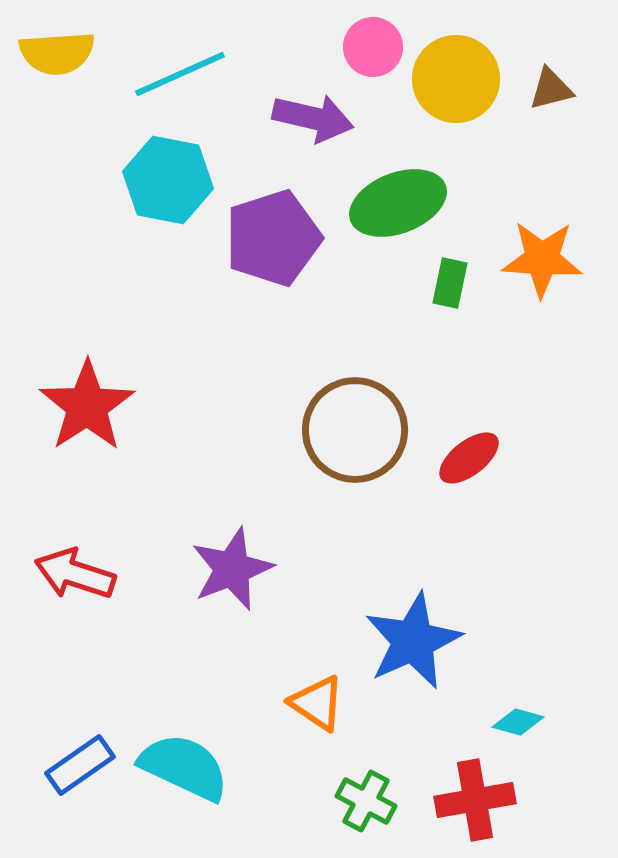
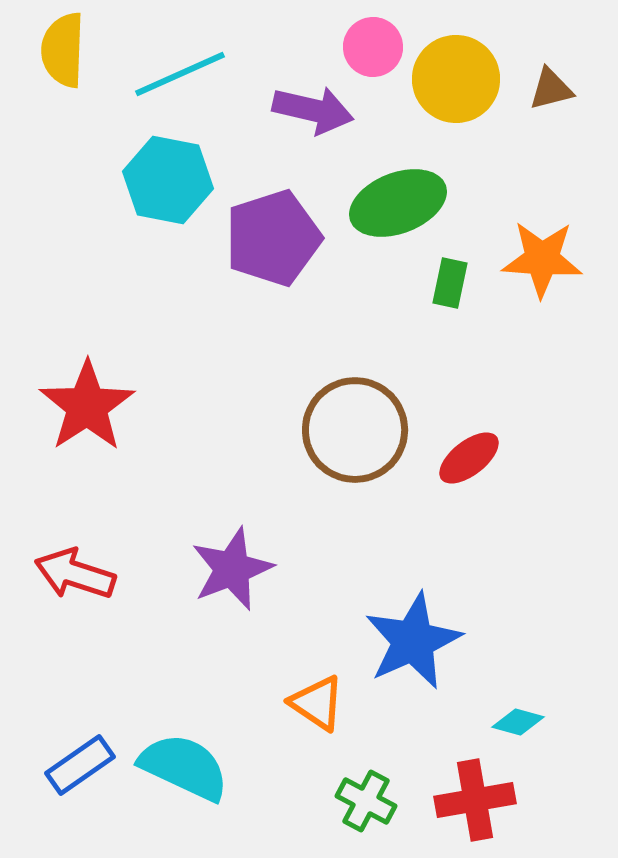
yellow semicircle: moved 6 px right, 3 px up; rotated 96 degrees clockwise
purple arrow: moved 8 px up
